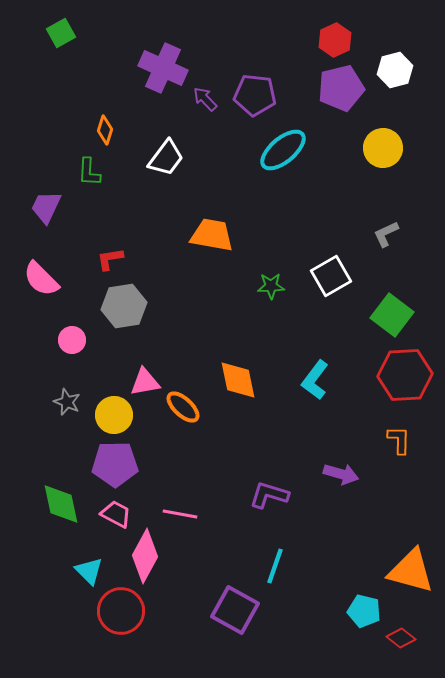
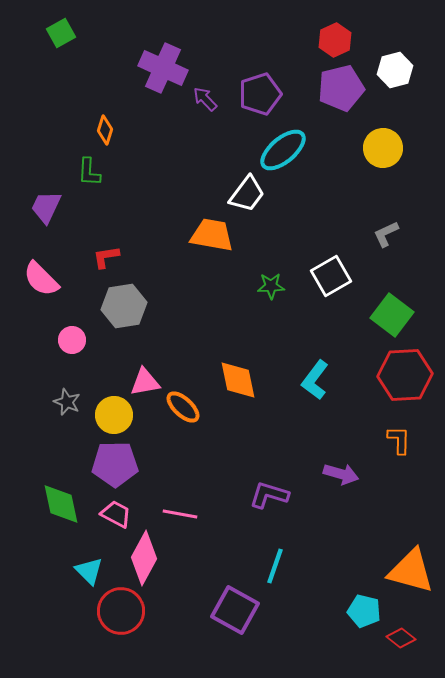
purple pentagon at (255, 95): moved 5 px right, 1 px up; rotated 24 degrees counterclockwise
white trapezoid at (166, 158): moved 81 px right, 36 px down
red L-shape at (110, 259): moved 4 px left, 2 px up
pink diamond at (145, 556): moved 1 px left, 2 px down
